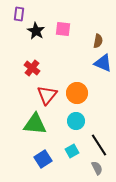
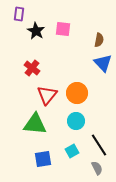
brown semicircle: moved 1 px right, 1 px up
blue triangle: rotated 24 degrees clockwise
blue square: rotated 24 degrees clockwise
